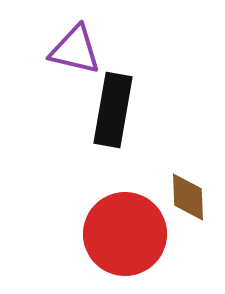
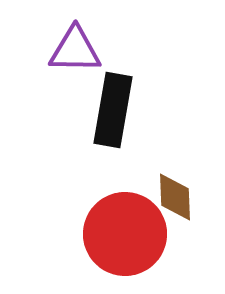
purple triangle: rotated 12 degrees counterclockwise
brown diamond: moved 13 px left
